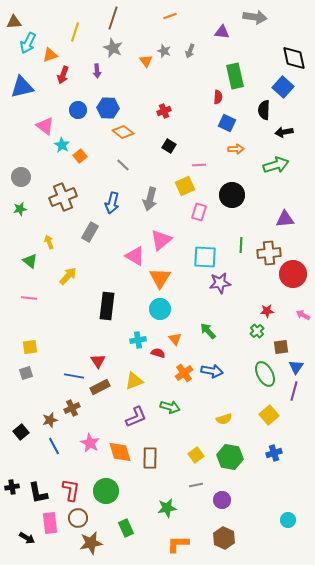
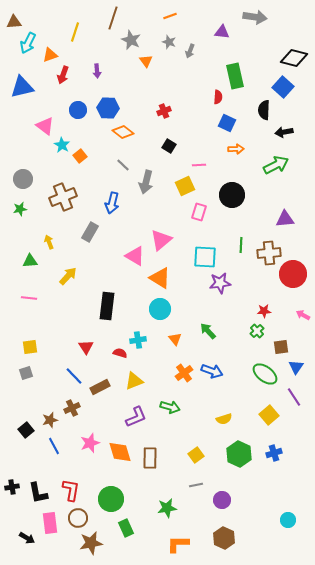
gray star at (113, 48): moved 18 px right, 8 px up
gray star at (164, 51): moved 5 px right, 9 px up
black diamond at (294, 58): rotated 64 degrees counterclockwise
green arrow at (276, 165): rotated 10 degrees counterclockwise
gray circle at (21, 177): moved 2 px right, 2 px down
gray arrow at (150, 199): moved 4 px left, 17 px up
green triangle at (30, 261): rotated 42 degrees counterclockwise
orange triangle at (160, 278): rotated 30 degrees counterclockwise
red star at (267, 311): moved 3 px left
red semicircle at (158, 353): moved 38 px left
red triangle at (98, 361): moved 12 px left, 14 px up
blue arrow at (212, 371): rotated 10 degrees clockwise
green ellipse at (265, 374): rotated 25 degrees counterclockwise
blue line at (74, 376): rotated 36 degrees clockwise
purple line at (294, 391): moved 6 px down; rotated 48 degrees counterclockwise
black square at (21, 432): moved 5 px right, 2 px up
pink star at (90, 443): rotated 24 degrees clockwise
green hexagon at (230, 457): moved 9 px right, 3 px up; rotated 15 degrees clockwise
green circle at (106, 491): moved 5 px right, 8 px down
